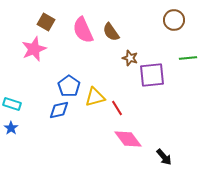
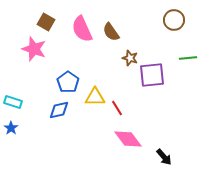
pink semicircle: moved 1 px left, 1 px up
pink star: rotated 30 degrees counterclockwise
blue pentagon: moved 1 px left, 4 px up
yellow triangle: rotated 15 degrees clockwise
cyan rectangle: moved 1 px right, 2 px up
